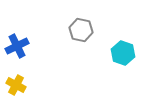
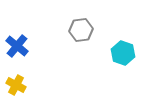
gray hexagon: rotated 20 degrees counterclockwise
blue cross: rotated 25 degrees counterclockwise
